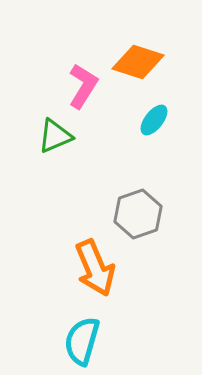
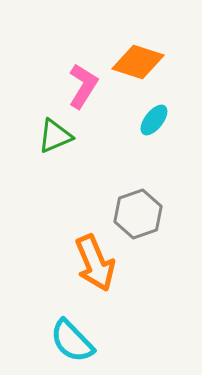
orange arrow: moved 5 px up
cyan semicircle: moved 10 px left; rotated 60 degrees counterclockwise
